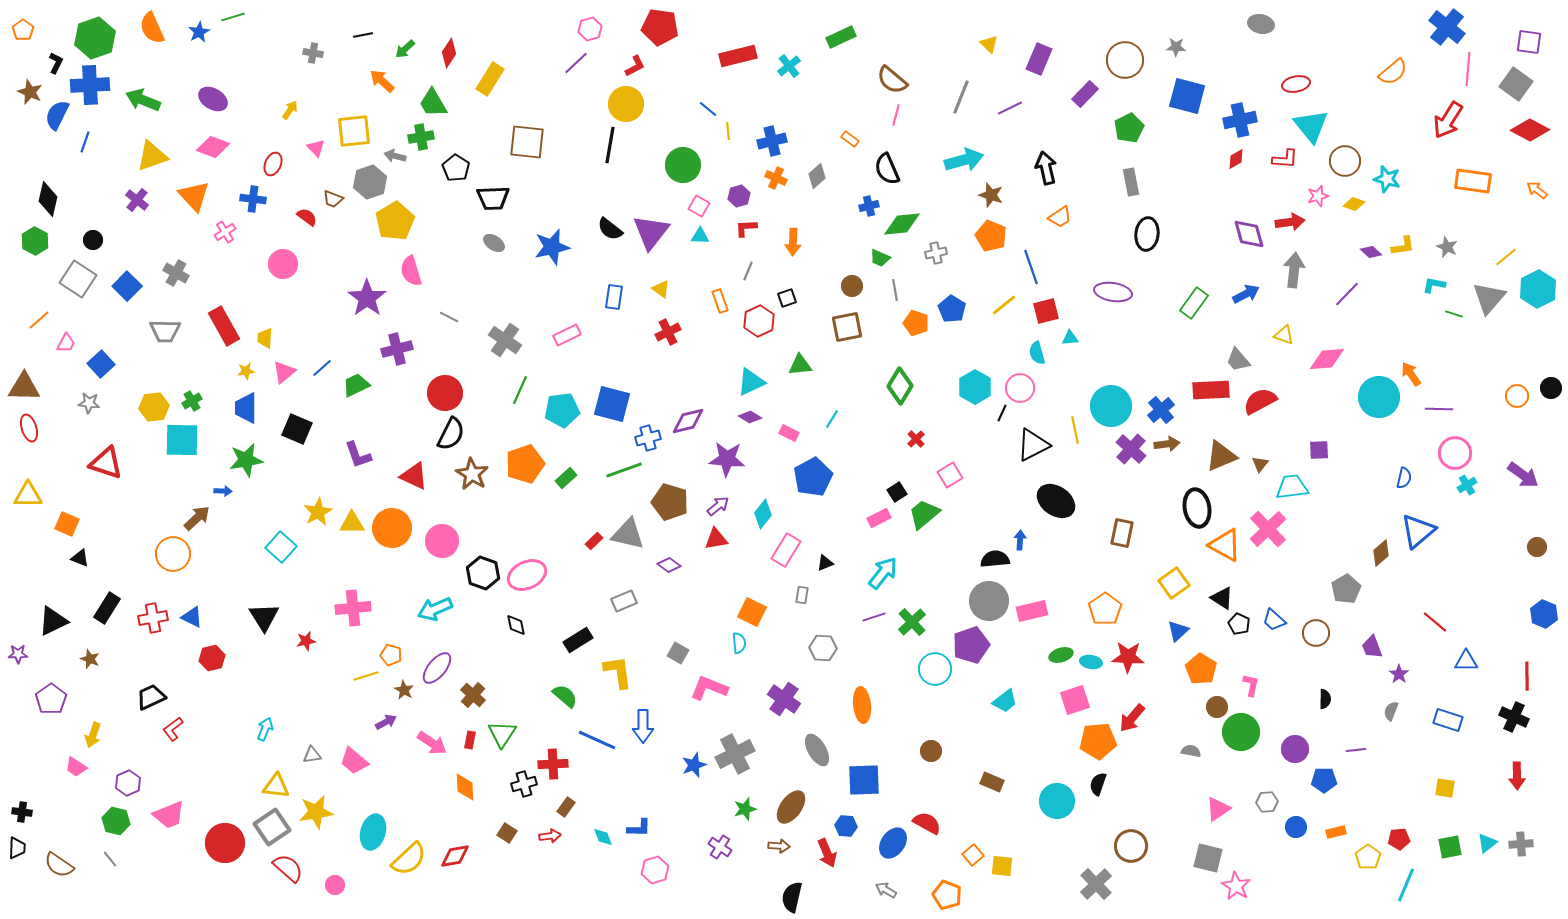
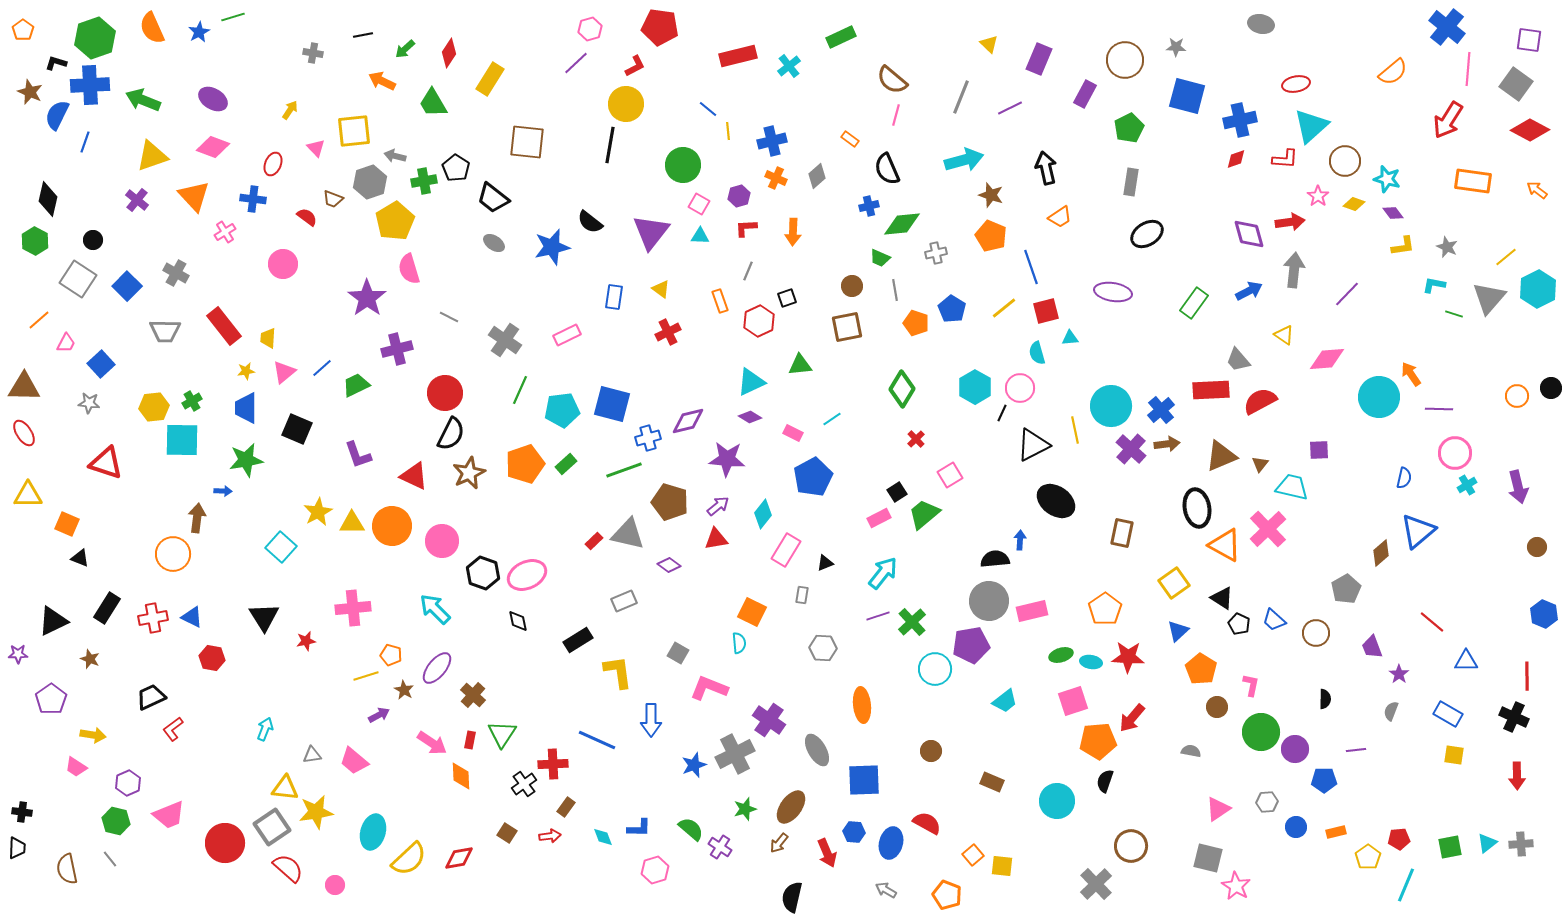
purple square at (1529, 42): moved 2 px up
black L-shape at (56, 63): rotated 100 degrees counterclockwise
orange arrow at (382, 81): rotated 16 degrees counterclockwise
purple rectangle at (1085, 94): rotated 16 degrees counterclockwise
cyan triangle at (1311, 126): rotated 27 degrees clockwise
green cross at (421, 137): moved 3 px right, 44 px down
red diamond at (1236, 159): rotated 10 degrees clockwise
gray rectangle at (1131, 182): rotated 20 degrees clockwise
pink star at (1318, 196): rotated 20 degrees counterclockwise
black trapezoid at (493, 198): rotated 40 degrees clockwise
pink square at (699, 206): moved 2 px up
black semicircle at (610, 229): moved 20 px left, 7 px up
black ellipse at (1147, 234): rotated 52 degrees clockwise
orange arrow at (793, 242): moved 10 px up
purple diamond at (1371, 252): moved 22 px right, 39 px up; rotated 10 degrees clockwise
pink semicircle at (411, 271): moved 2 px left, 2 px up
blue arrow at (1246, 294): moved 3 px right, 3 px up
yellow line at (1004, 305): moved 3 px down
red rectangle at (224, 326): rotated 9 degrees counterclockwise
yellow triangle at (1284, 335): rotated 15 degrees clockwise
yellow trapezoid at (265, 338): moved 3 px right
green diamond at (900, 386): moved 2 px right, 3 px down
cyan line at (832, 419): rotated 24 degrees clockwise
red ellipse at (29, 428): moved 5 px left, 5 px down; rotated 16 degrees counterclockwise
pink rectangle at (789, 433): moved 4 px right
brown star at (472, 474): moved 3 px left, 1 px up; rotated 16 degrees clockwise
purple arrow at (1523, 475): moved 5 px left, 12 px down; rotated 40 degrees clockwise
green rectangle at (566, 478): moved 14 px up
cyan trapezoid at (1292, 487): rotated 20 degrees clockwise
brown arrow at (197, 518): rotated 40 degrees counterclockwise
orange circle at (392, 528): moved 2 px up
cyan arrow at (435, 609): rotated 68 degrees clockwise
purple line at (874, 617): moved 4 px right, 1 px up
red line at (1435, 622): moved 3 px left
black diamond at (516, 625): moved 2 px right, 4 px up
purple pentagon at (971, 645): rotated 9 degrees clockwise
red hexagon at (212, 658): rotated 25 degrees clockwise
green semicircle at (565, 696): moved 126 px right, 133 px down
purple cross at (784, 699): moved 15 px left, 21 px down
pink square at (1075, 700): moved 2 px left, 1 px down
blue rectangle at (1448, 720): moved 6 px up; rotated 12 degrees clockwise
purple arrow at (386, 722): moved 7 px left, 7 px up
blue arrow at (643, 726): moved 8 px right, 6 px up
green circle at (1241, 732): moved 20 px right
yellow arrow at (93, 735): rotated 100 degrees counterclockwise
black cross at (524, 784): rotated 20 degrees counterclockwise
black semicircle at (1098, 784): moved 7 px right, 3 px up
yellow triangle at (276, 786): moved 9 px right, 2 px down
orange diamond at (465, 787): moved 4 px left, 11 px up
yellow square at (1445, 788): moved 9 px right, 33 px up
blue hexagon at (846, 826): moved 8 px right, 6 px down
blue ellipse at (893, 843): moved 2 px left; rotated 20 degrees counterclockwise
brown arrow at (779, 846): moved 3 px up; rotated 125 degrees clockwise
red diamond at (455, 856): moved 4 px right, 2 px down
brown semicircle at (59, 865): moved 8 px right, 4 px down; rotated 44 degrees clockwise
